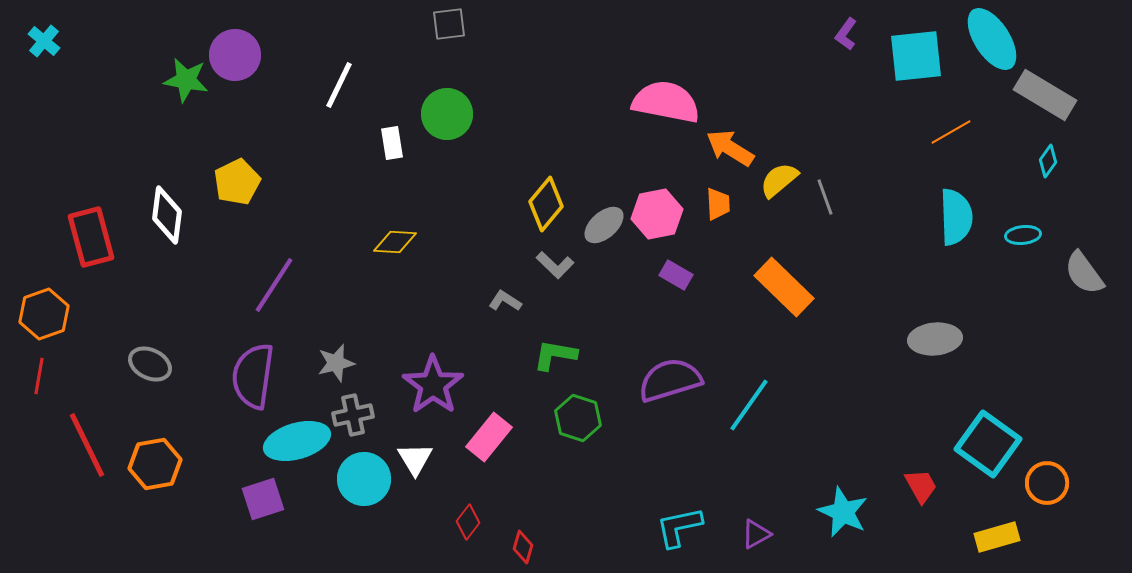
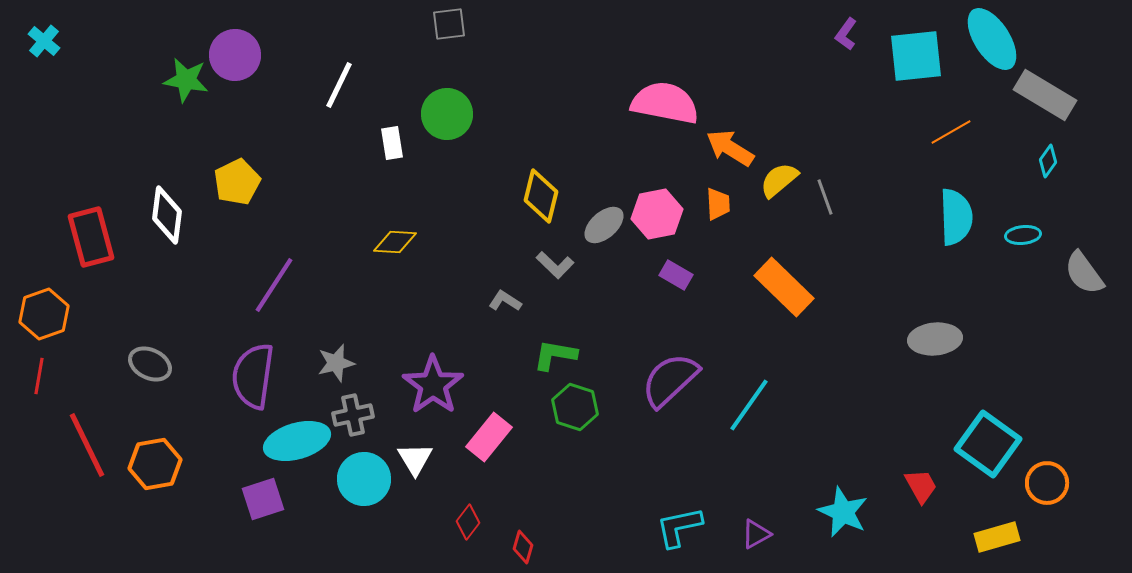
pink semicircle at (666, 102): moved 1 px left, 1 px down
yellow diamond at (546, 204): moved 5 px left, 8 px up; rotated 26 degrees counterclockwise
purple semicircle at (670, 380): rotated 26 degrees counterclockwise
green hexagon at (578, 418): moved 3 px left, 11 px up
